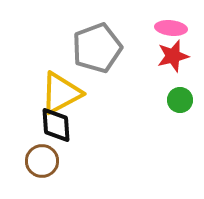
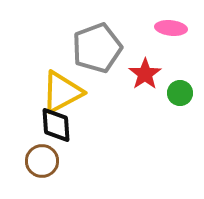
red star: moved 28 px left, 18 px down; rotated 20 degrees counterclockwise
yellow triangle: moved 1 px right, 1 px up
green circle: moved 7 px up
